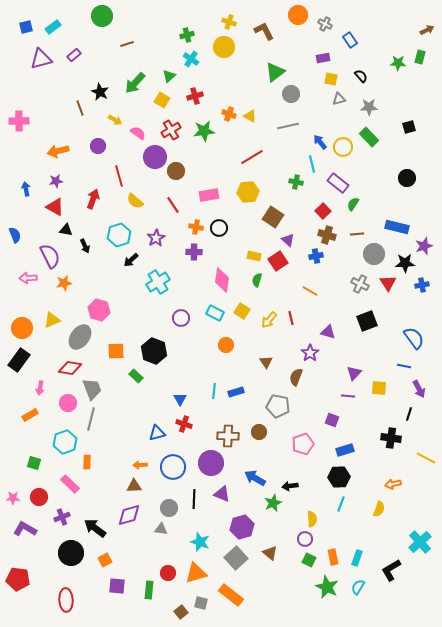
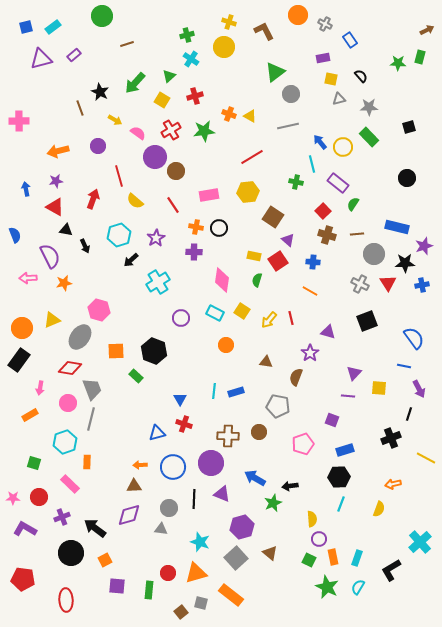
blue cross at (316, 256): moved 3 px left, 6 px down; rotated 16 degrees clockwise
brown triangle at (266, 362): rotated 48 degrees counterclockwise
black cross at (391, 438): rotated 30 degrees counterclockwise
purple circle at (305, 539): moved 14 px right
red pentagon at (18, 579): moved 5 px right
